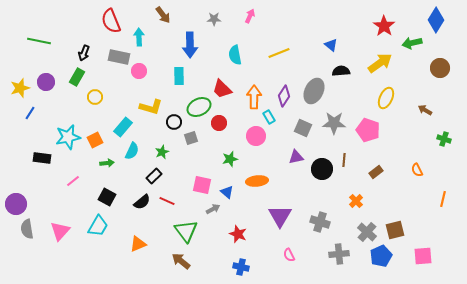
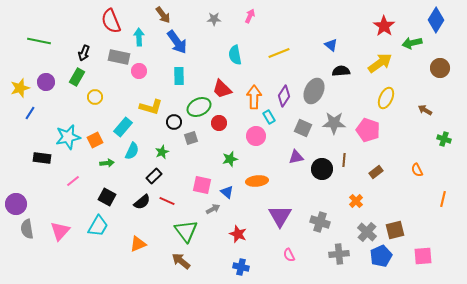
blue arrow at (190, 45): moved 13 px left, 3 px up; rotated 35 degrees counterclockwise
